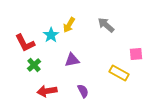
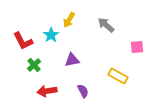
yellow arrow: moved 5 px up
red L-shape: moved 2 px left, 2 px up
pink square: moved 1 px right, 7 px up
yellow rectangle: moved 1 px left, 3 px down
